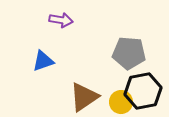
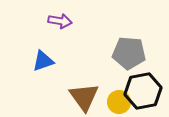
purple arrow: moved 1 px left, 1 px down
brown triangle: rotated 32 degrees counterclockwise
yellow circle: moved 2 px left
